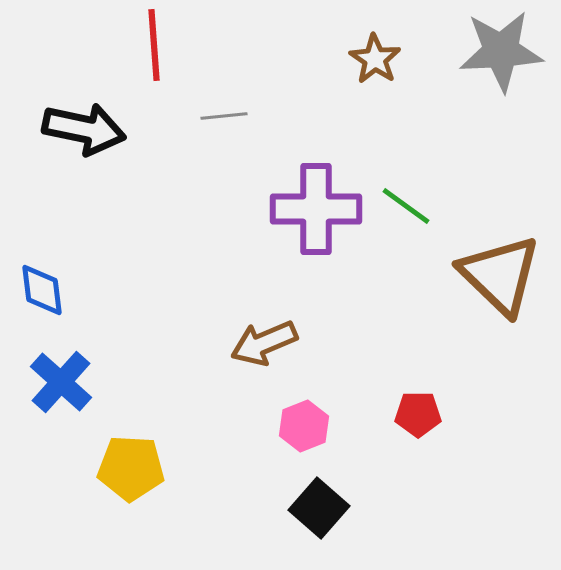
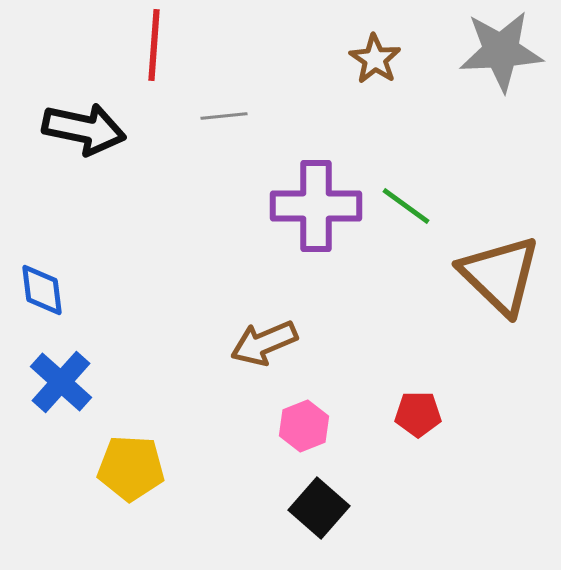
red line: rotated 8 degrees clockwise
purple cross: moved 3 px up
